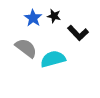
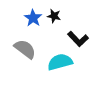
black L-shape: moved 6 px down
gray semicircle: moved 1 px left, 1 px down
cyan semicircle: moved 7 px right, 3 px down
